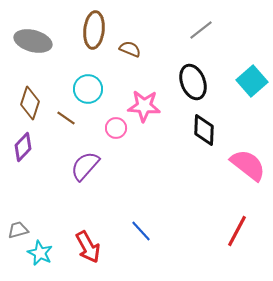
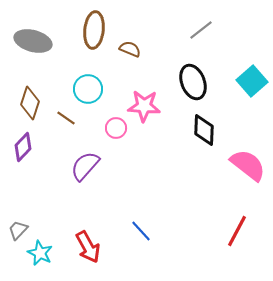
gray trapezoid: rotated 30 degrees counterclockwise
